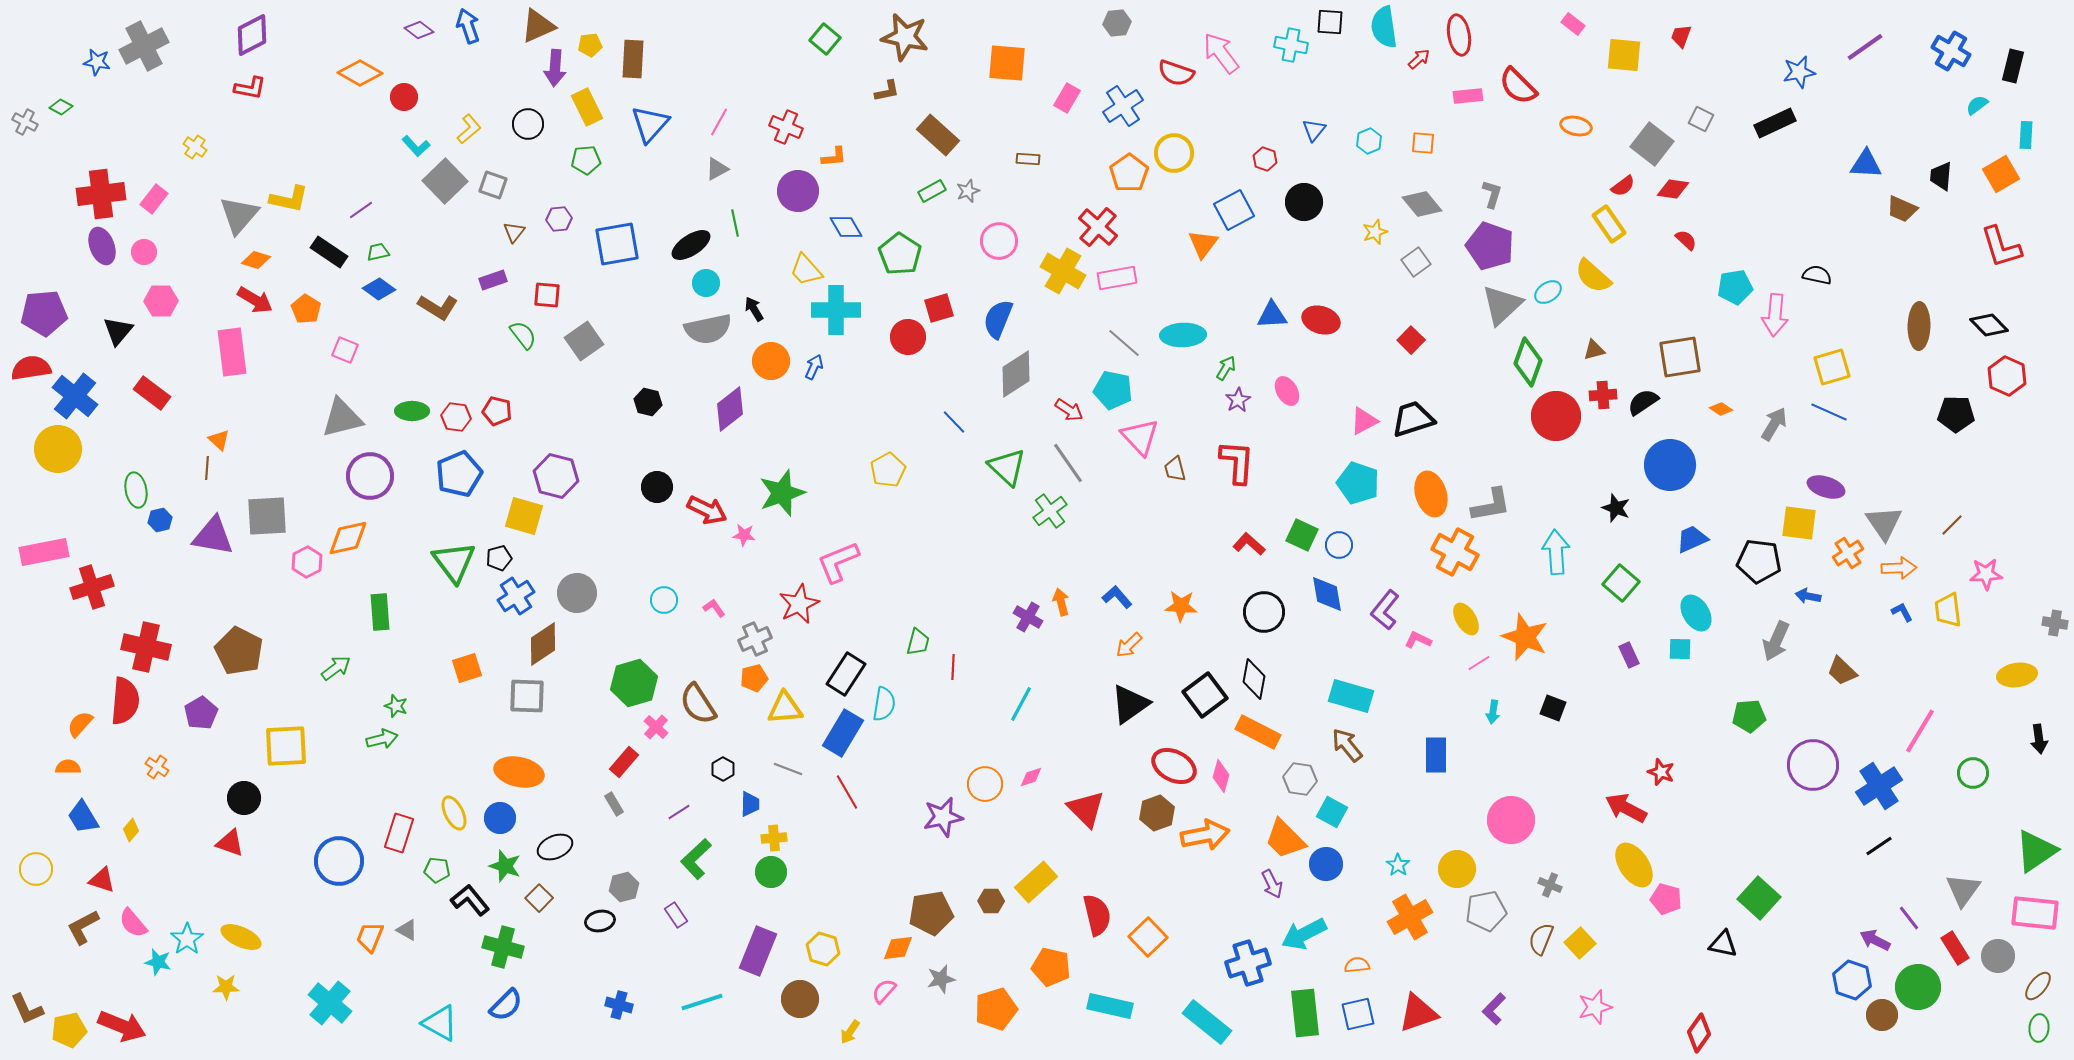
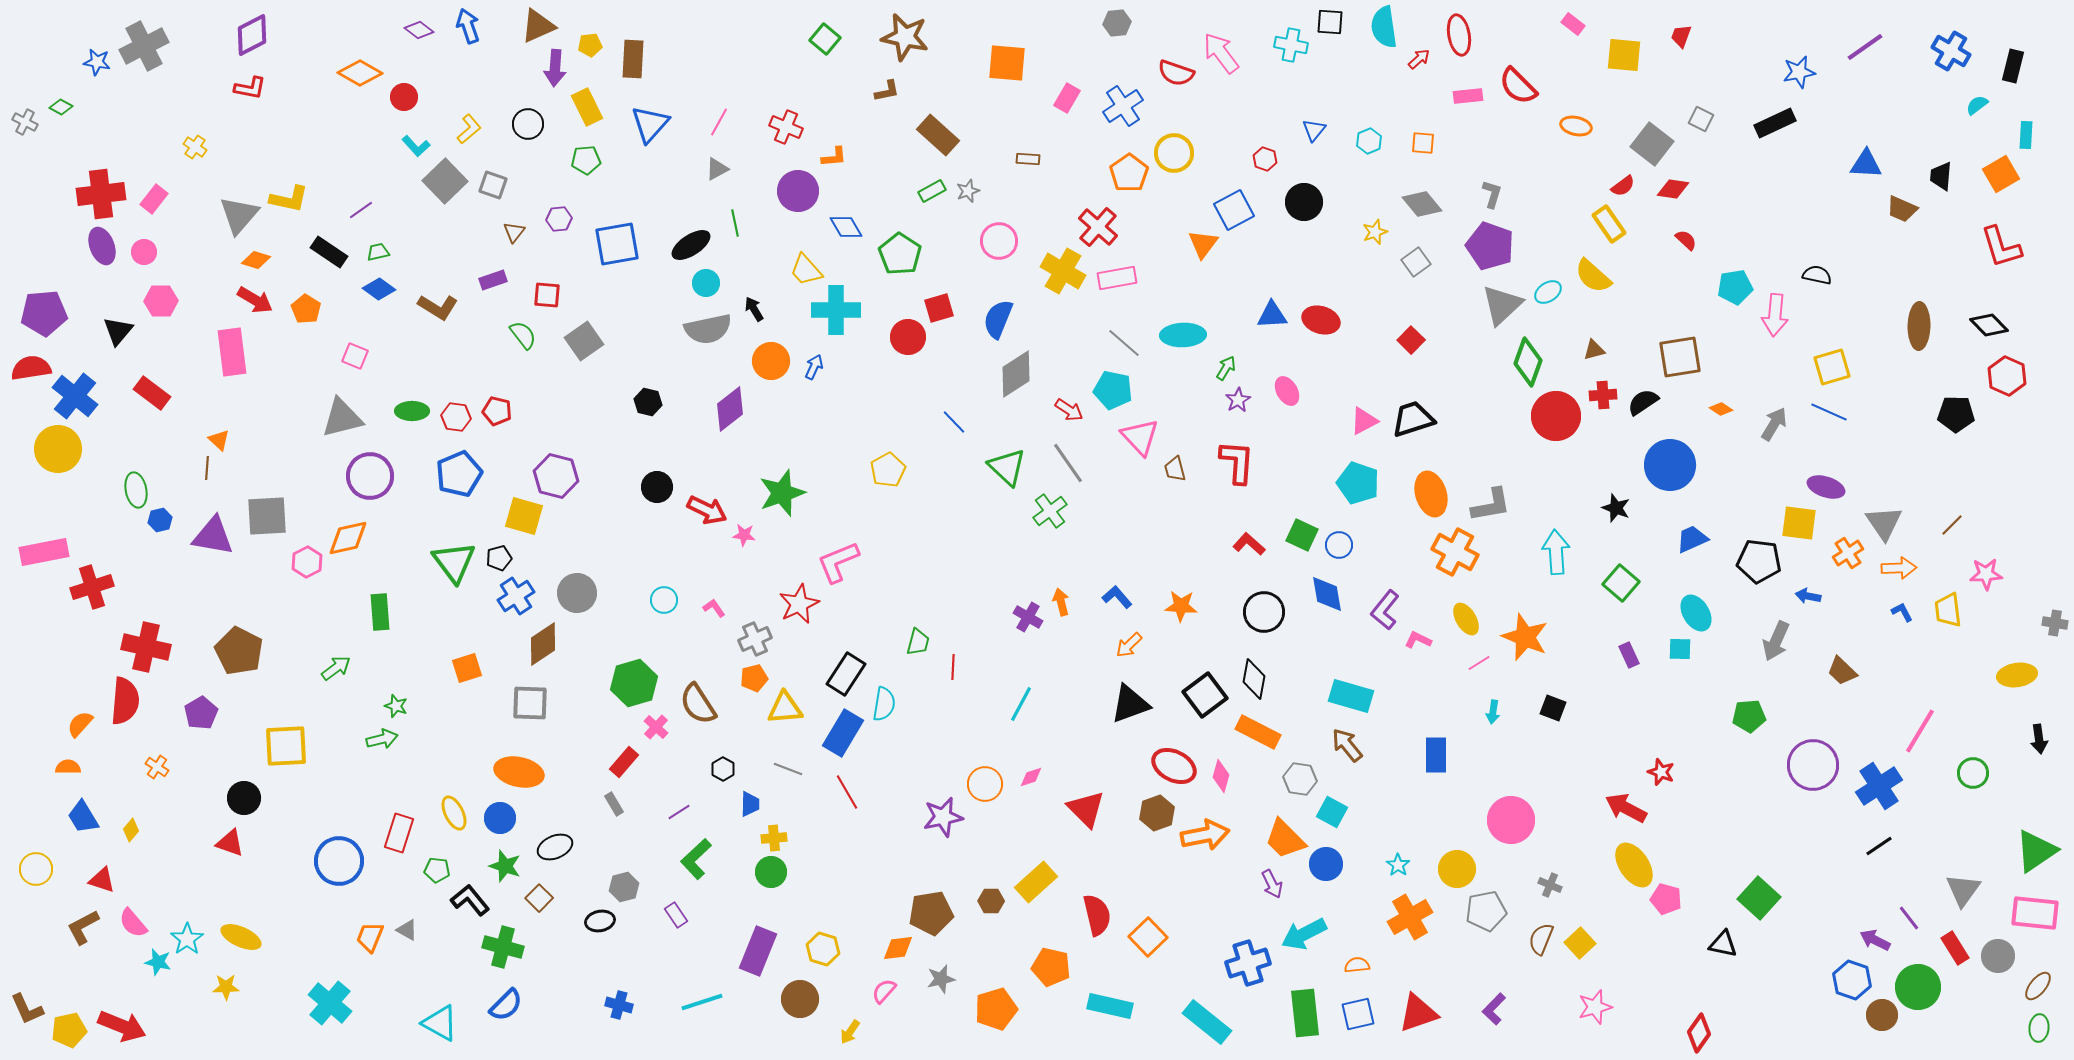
pink square at (345, 350): moved 10 px right, 6 px down
gray square at (527, 696): moved 3 px right, 7 px down
black triangle at (1130, 704): rotated 15 degrees clockwise
